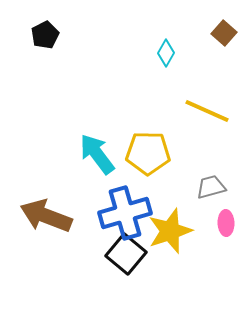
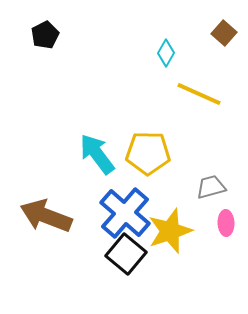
yellow line: moved 8 px left, 17 px up
blue cross: rotated 33 degrees counterclockwise
